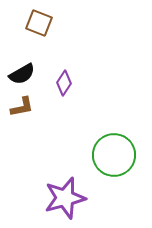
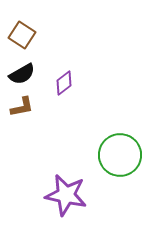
brown square: moved 17 px left, 12 px down; rotated 12 degrees clockwise
purple diamond: rotated 20 degrees clockwise
green circle: moved 6 px right
purple star: moved 1 px right, 3 px up; rotated 27 degrees clockwise
